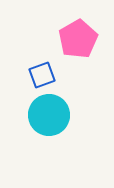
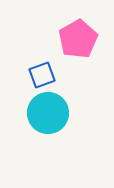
cyan circle: moved 1 px left, 2 px up
